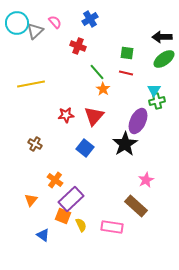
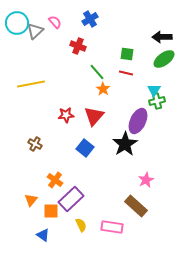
green square: moved 1 px down
orange square: moved 12 px left, 5 px up; rotated 21 degrees counterclockwise
